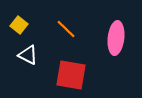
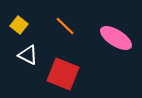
orange line: moved 1 px left, 3 px up
pink ellipse: rotated 64 degrees counterclockwise
red square: moved 8 px left, 1 px up; rotated 12 degrees clockwise
